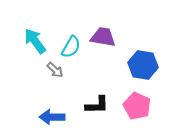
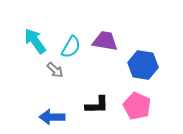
purple trapezoid: moved 2 px right, 4 px down
